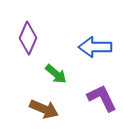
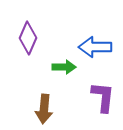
green arrow: moved 8 px right, 7 px up; rotated 40 degrees counterclockwise
purple L-shape: moved 1 px right, 1 px up; rotated 32 degrees clockwise
brown arrow: rotated 72 degrees clockwise
